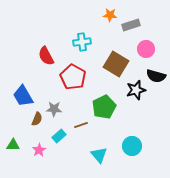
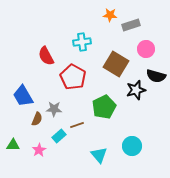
brown line: moved 4 px left
